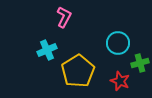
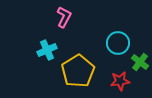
green cross: moved 1 px up; rotated 36 degrees counterclockwise
red star: rotated 30 degrees counterclockwise
